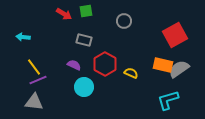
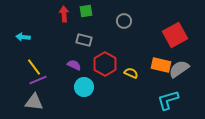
red arrow: rotated 126 degrees counterclockwise
orange rectangle: moved 2 px left
